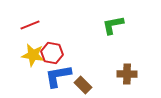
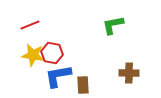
brown cross: moved 2 px right, 1 px up
brown rectangle: rotated 42 degrees clockwise
